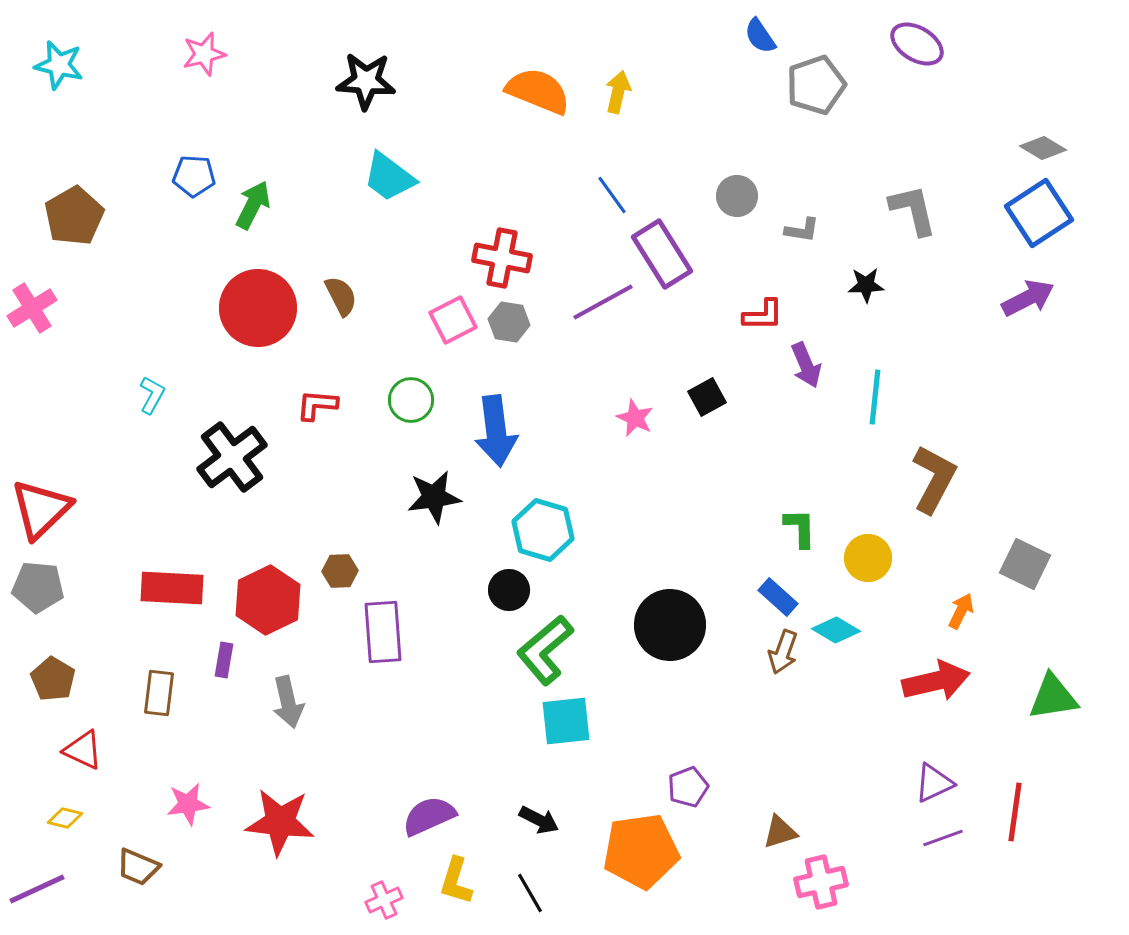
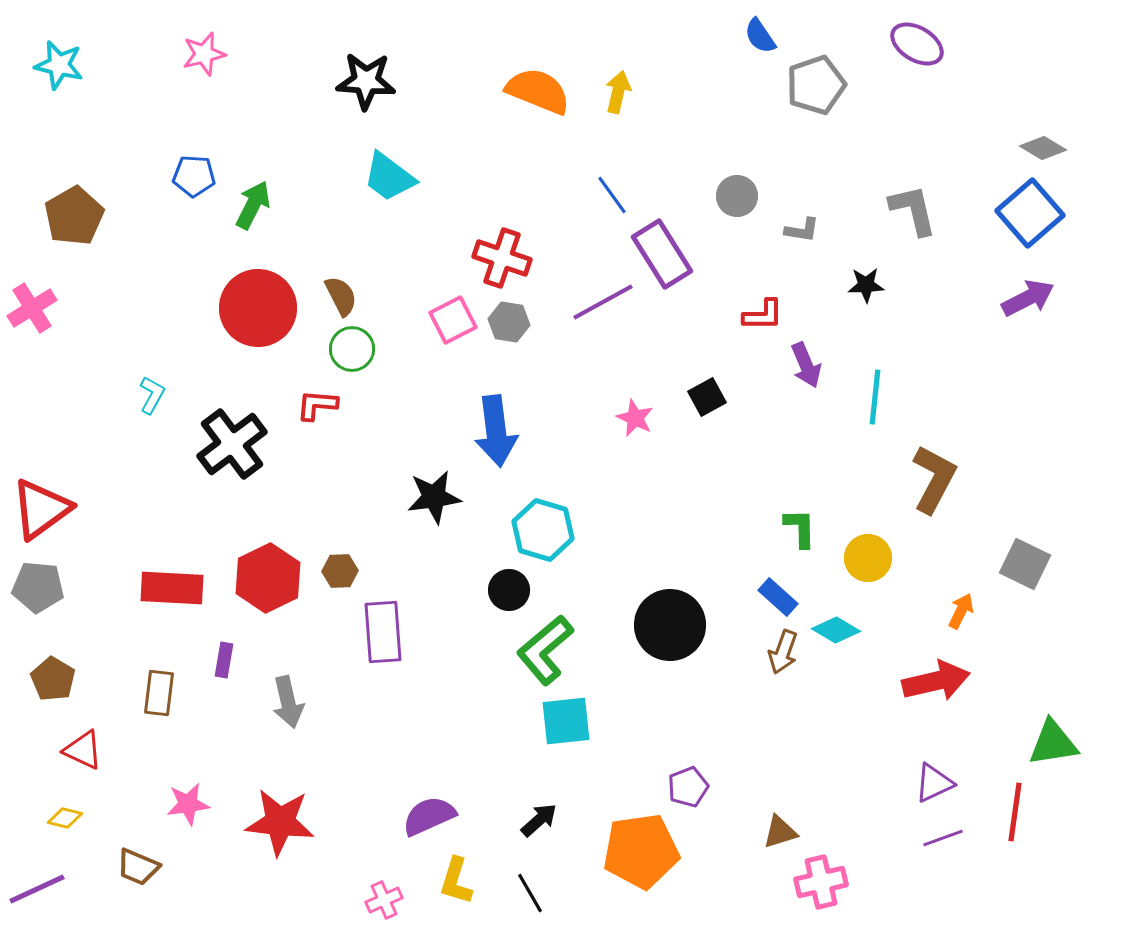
blue square at (1039, 213): moved 9 px left; rotated 8 degrees counterclockwise
red cross at (502, 258): rotated 8 degrees clockwise
green circle at (411, 400): moved 59 px left, 51 px up
black cross at (232, 457): moved 13 px up
red triangle at (41, 509): rotated 8 degrees clockwise
red hexagon at (268, 600): moved 22 px up
green triangle at (1053, 697): moved 46 px down
black arrow at (539, 820): rotated 69 degrees counterclockwise
